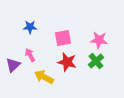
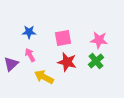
blue star: moved 1 px left, 5 px down
purple triangle: moved 2 px left, 1 px up
